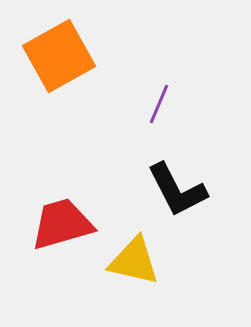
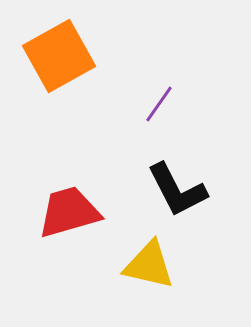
purple line: rotated 12 degrees clockwise
red trapezoid: moved 7 px right, 12 px up
yellow triangle: moved 15 px right, 4 px down
